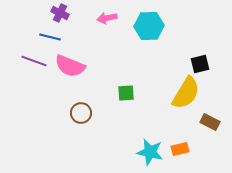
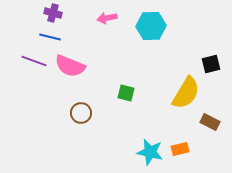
purple cross: moved 7 px left; rotated 12 degrees counterclockwise
cyan hexagon: moved 2 px right
black square: moved 11 px right
green square: rotated 18 degrees clockwise
